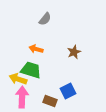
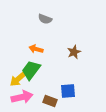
gray semicircle: rotated 72 degrees clockwise
green trapezoid: rotated 70 degrees counterclockwise
yellow arrow: rotated 60 degrees counterclockwise
blue square: rotated 21 degrees clockwise
pink arrow: rotated 75 degrees clockwise
